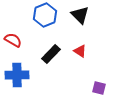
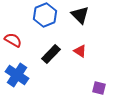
blue cross: rotated 35 degrees clockwise
